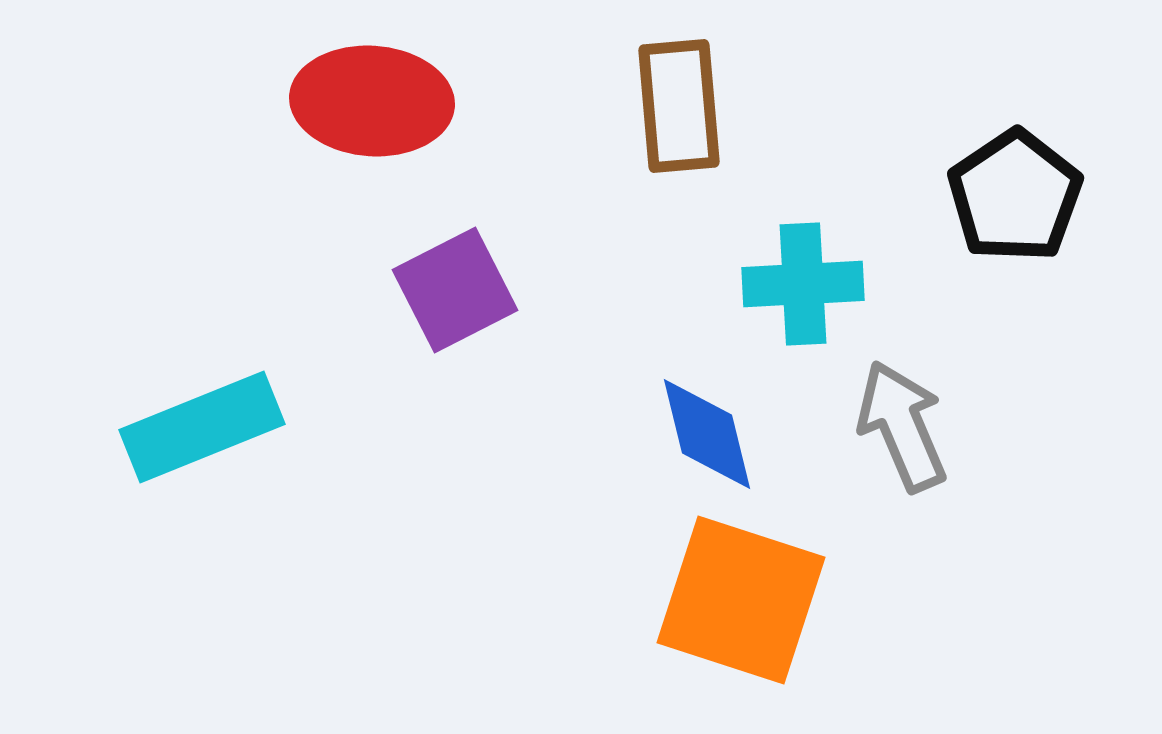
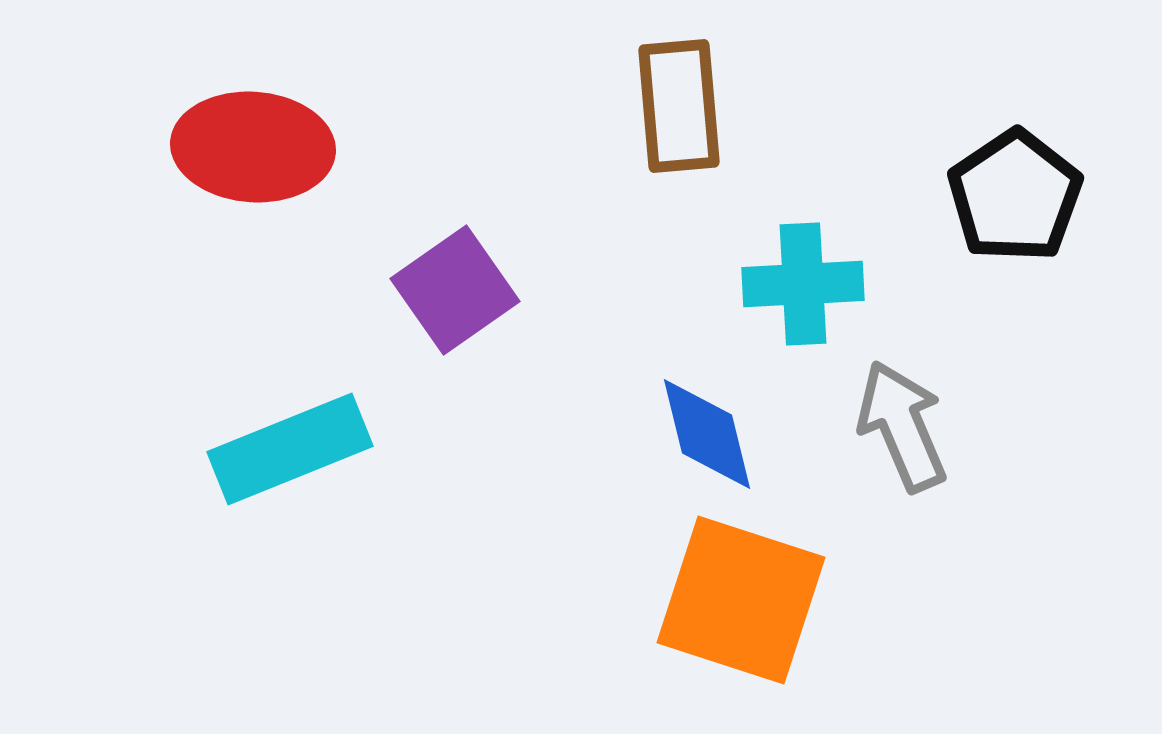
red ellipse: moved 119 px left, 46 px down
purple square: rotated 8 degrees counterclockwise
cyan rectangle: moved 88 px right, 22 px down
